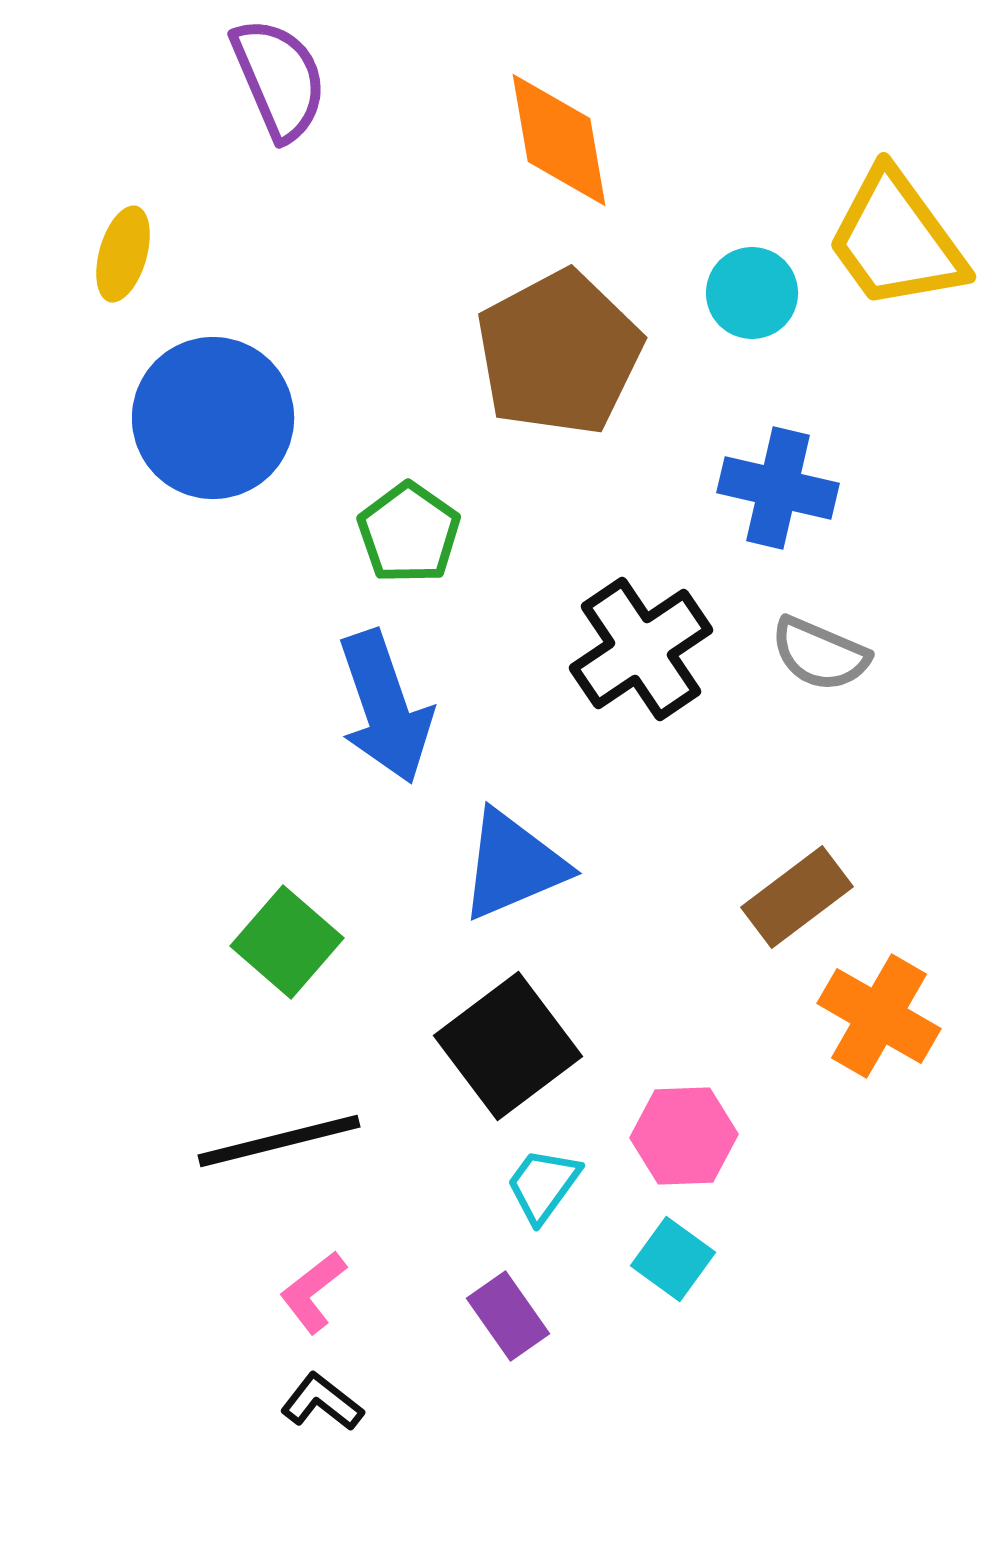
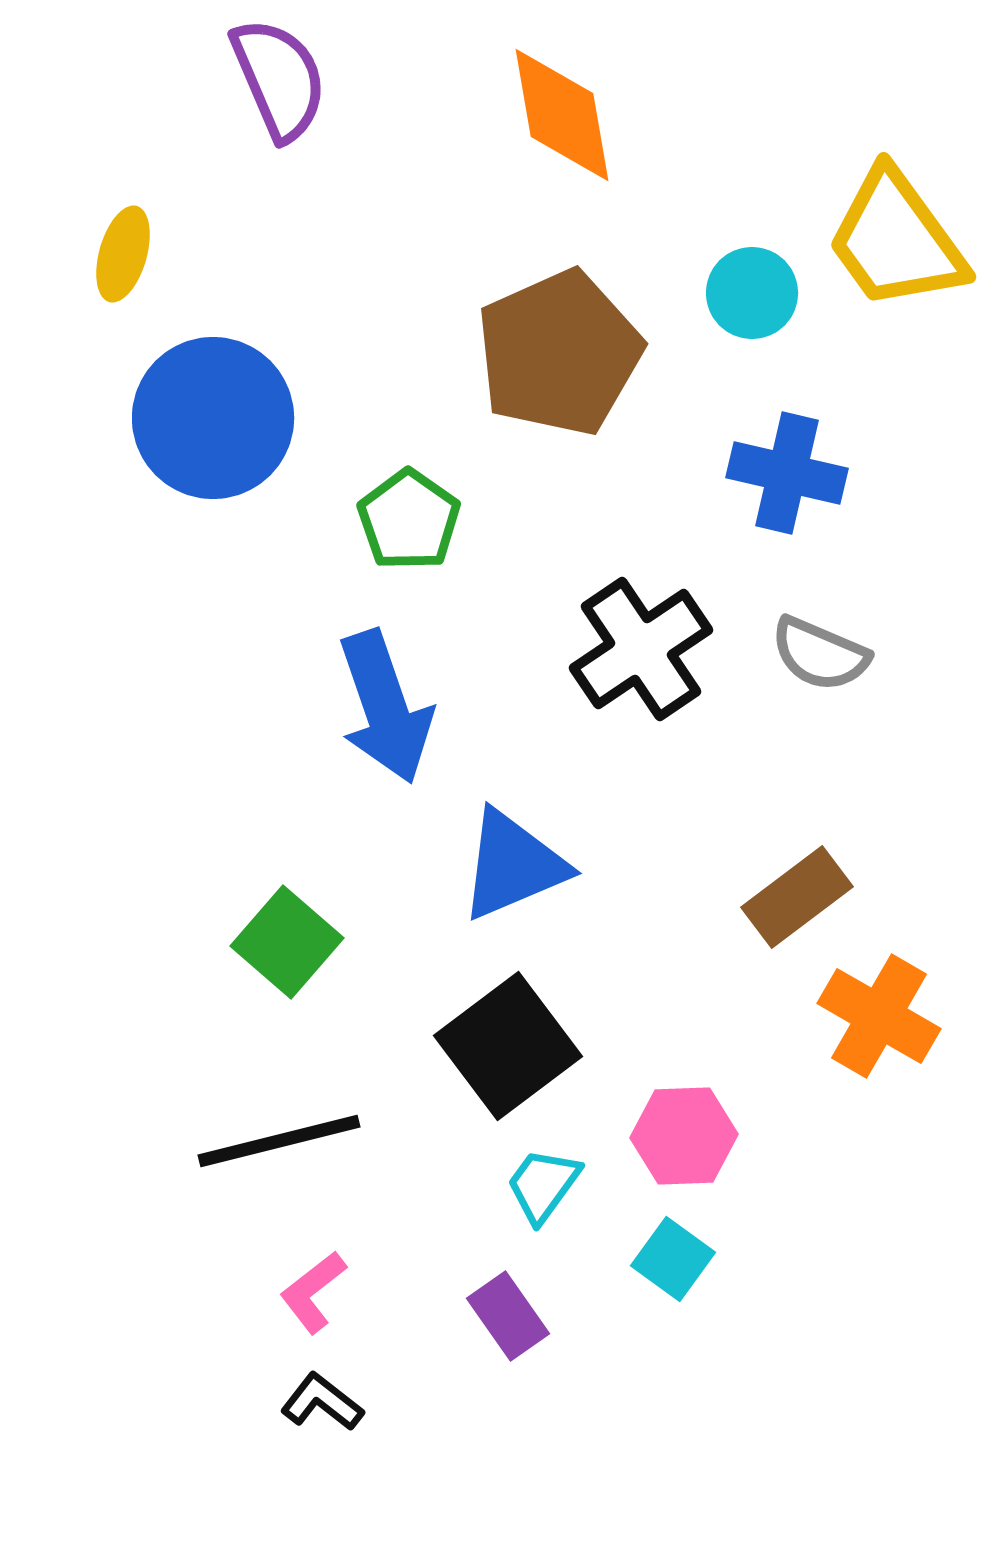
orange diamond: moved 3 px right, 25 px up
brown pentagon: rotated 4 degrees clockwise
blue cross: moved 9 px right, 15 px up
green pentagon: moved 13 px up
